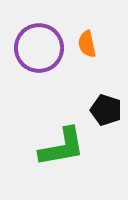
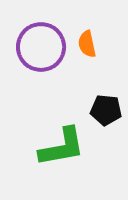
purple circle: moved 2 px right, 1 px up
black pentagon: rotated 12 degrees counterclockwise
